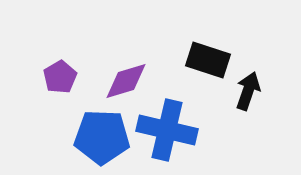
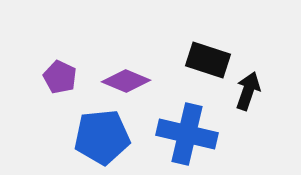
purple pentagon: rotated 16 degrees counterclockwise
purple diamond: rotated 39 degrees clockwise
blue cross: moved 20 px right, 4 px down
blue pentagon: rotated 8 degrees counterclockwise
